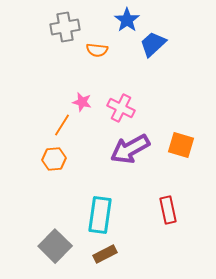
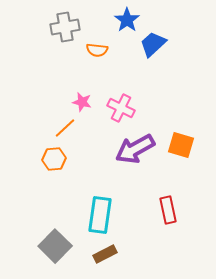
orange line: moved 3 px right, 3 px down; rotated 15 degrees clockwise
purple arrow: moved 5 px right
